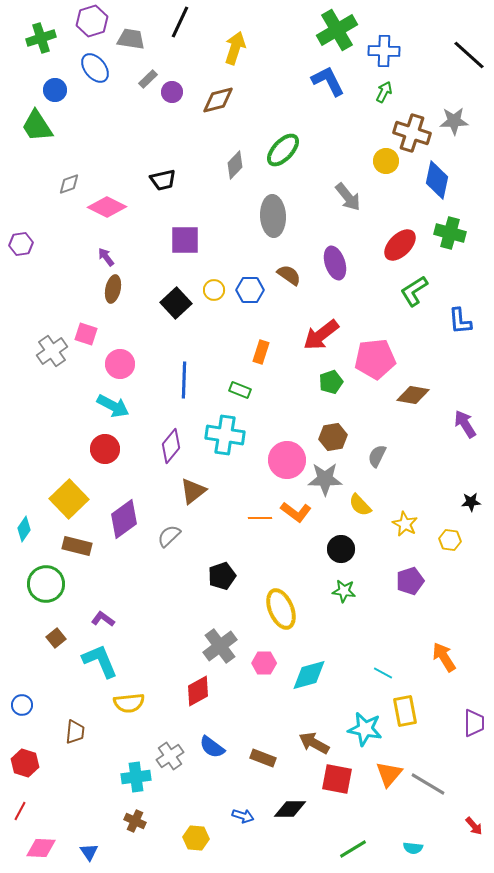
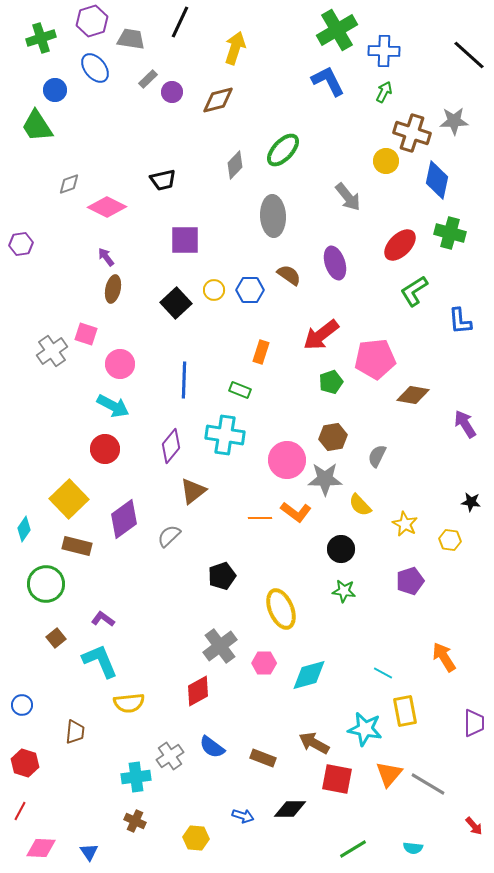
black star at (471, 502): rotated 12 degrees clockwise
